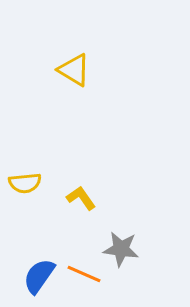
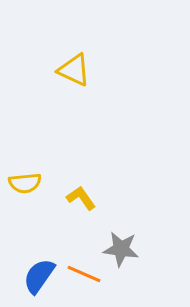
yellow triangle: rotated 6 degrees counterclockwise
